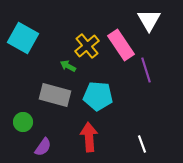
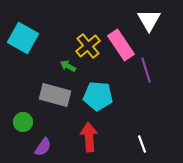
yellow cross: moved 1 px right
